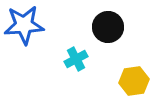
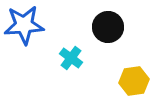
cyan cross: moved 5 px left, 1 px up; rotated 25 degrees counterclockwise
